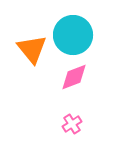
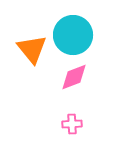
pink cross: rotated 30 degrees clockwise
